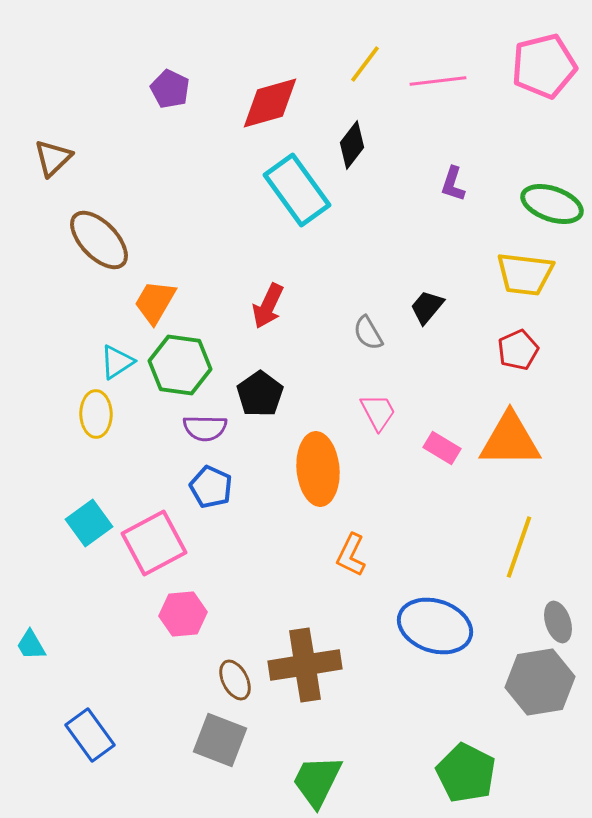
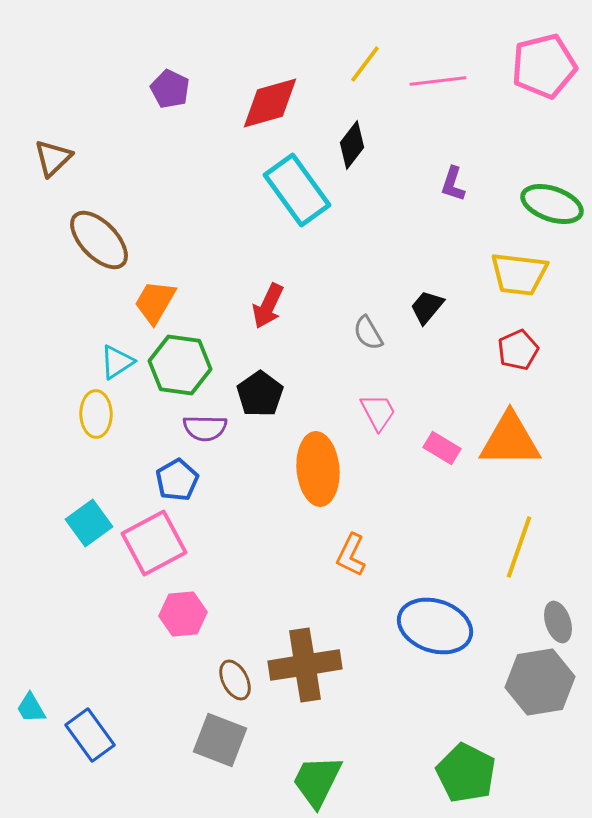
yellow trapezoid at (525, 274): moved 6 px left
blue pentagon at (211, 487): moved 34 px left, 7 px up; rotated 18 degrees clockwise
cyan trapezoid at (31, 645): moved 63 px down
